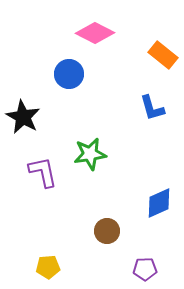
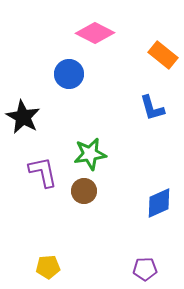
brown circle: moved 23 px left, 40 px up
